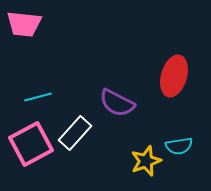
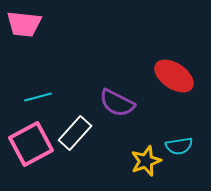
red ellipse: rotated 72 degrees counterclockwise
